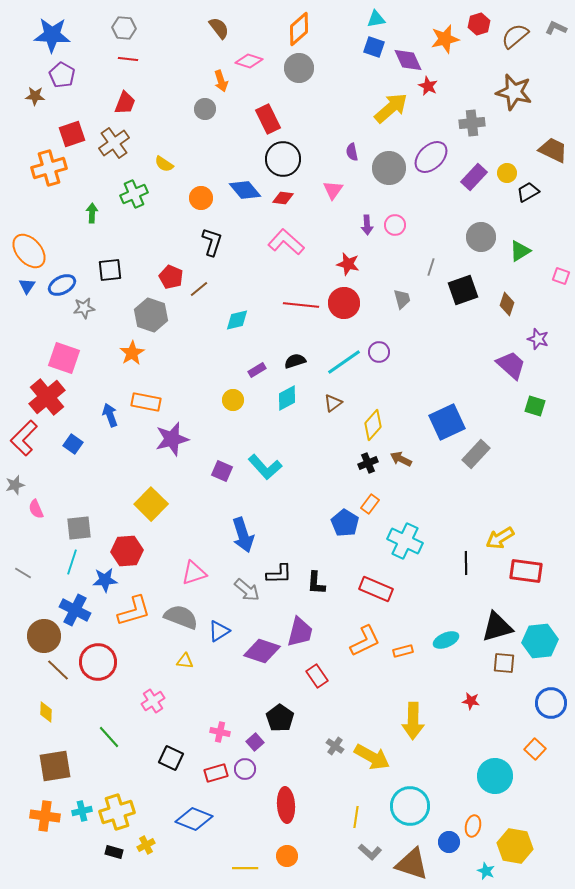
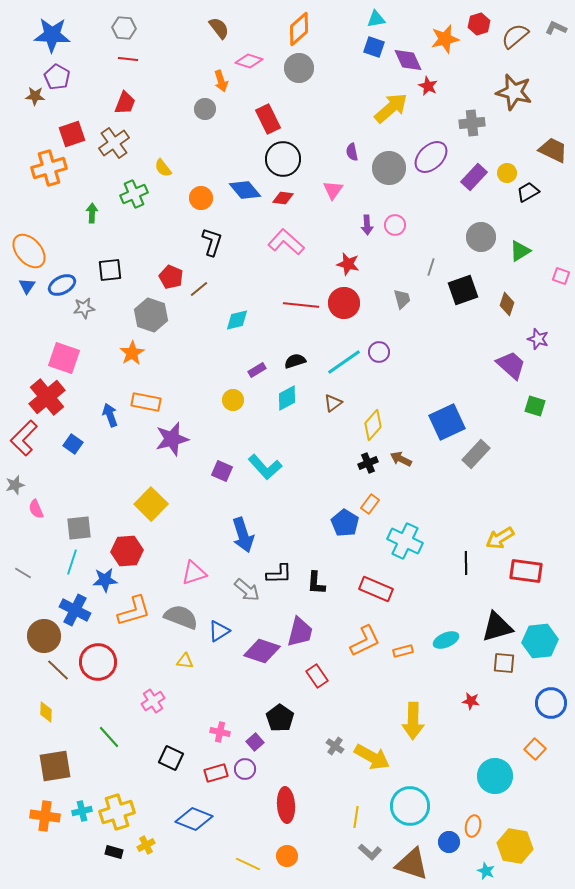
purple pentagon at (62, 75): moved 5 px left, 2 px down
yellow semicircle at (164, 164): moved 1 px left, 4 px down; rotated 18 degrees clockwise
yellow line at (245, 868): moved 3 px right, 4 px up; rotated 25 degrees clockwise
